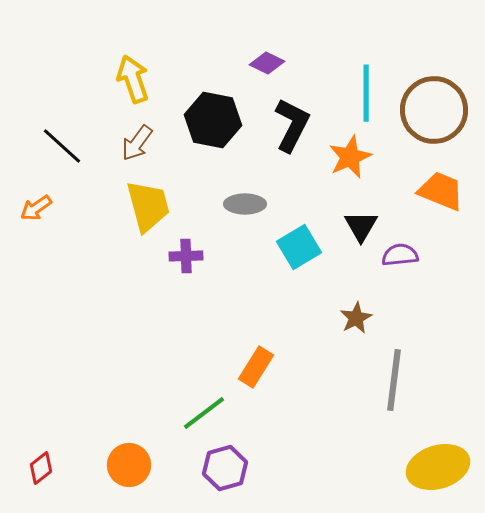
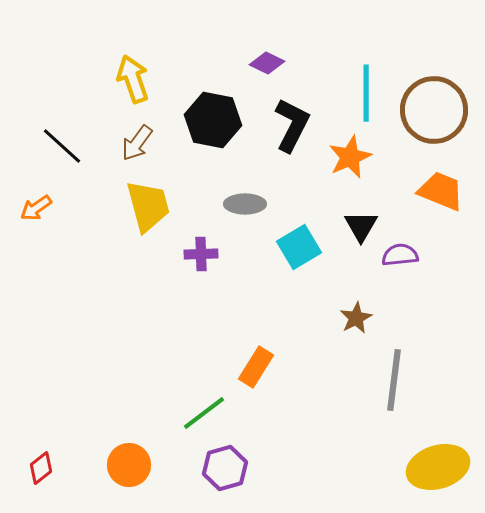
purple cross: moved 15 px right, 2 px up
